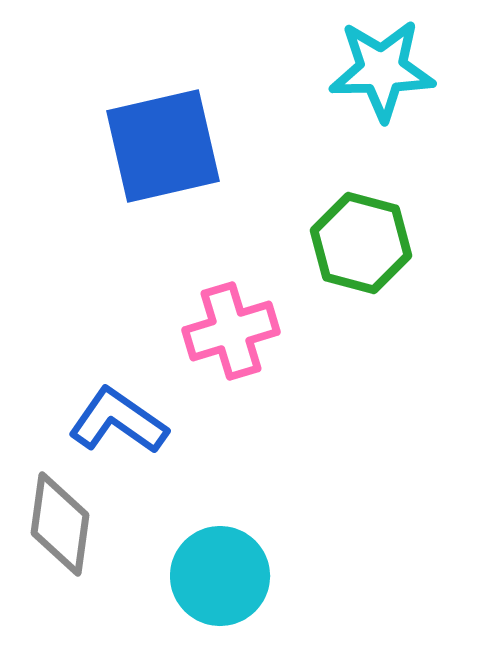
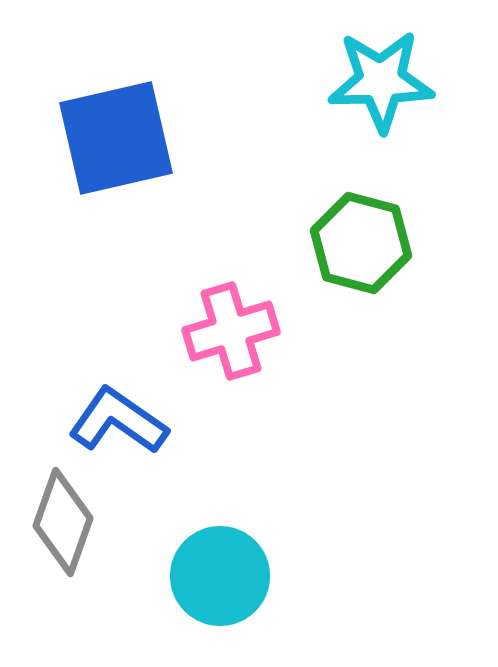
cyan star: moved 1 px left, 11 px down
blue square: moved 47 px left, 8 px up
gray diamond: moved 3 px right, 2 px up; rotated 12 degrees clockwise
